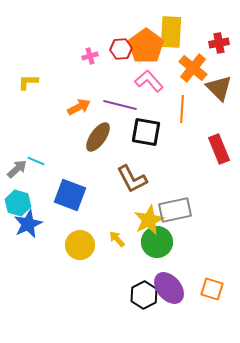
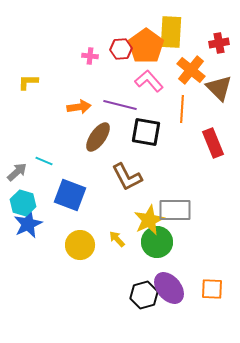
pink cross: rotated 21 degrees clockwise
orange cross: moved 2 px left, 2 px down
orange arrow: rotated 20 degrees clockwise
red rectangle: moved 6 px left, 6 px up
cyan line: moved 8 px right
gray arrow: moved 3 px down
brown L-shape: moved 5 px left, 2 px up
cyan hexagon: moved 5 px right
gray rectangle: rotated 12 degrees clockwise
orange square: rotated 15 degrees counterclockwise
black hexagon: rotated 12 degrees clockwise
